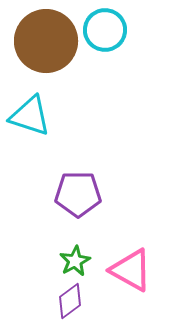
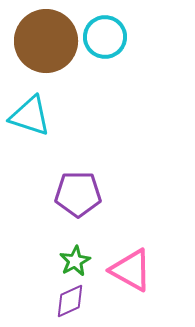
cyan circle: moved 7 px down
purple diamond: rotated 12 degrees clockwise
